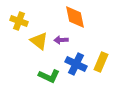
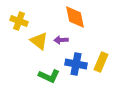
blue cross: rotated 15 degrees counterclockwise
